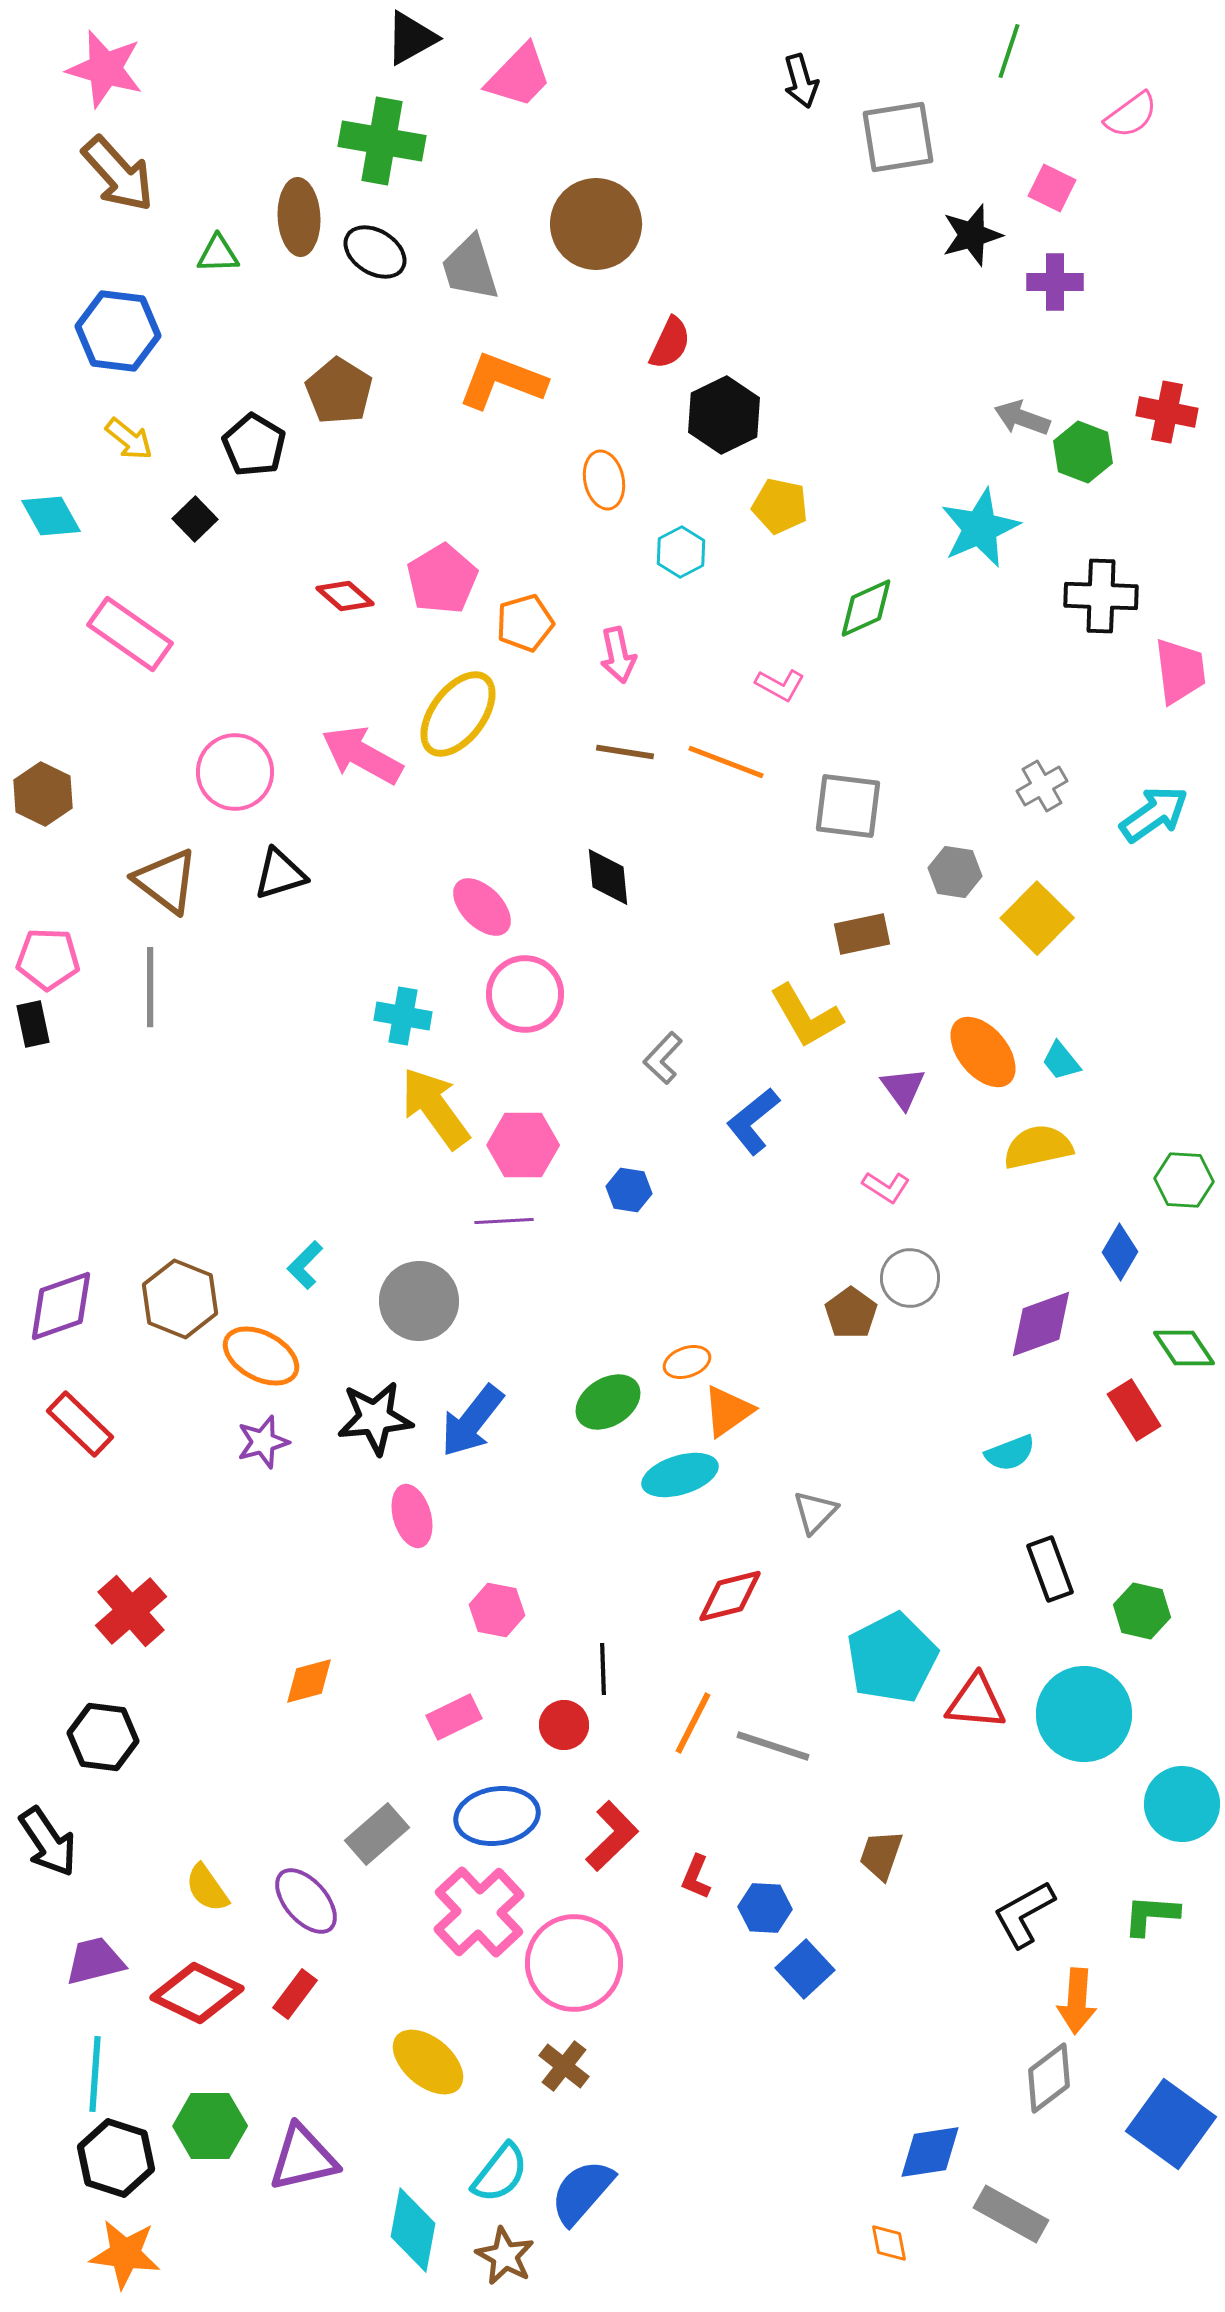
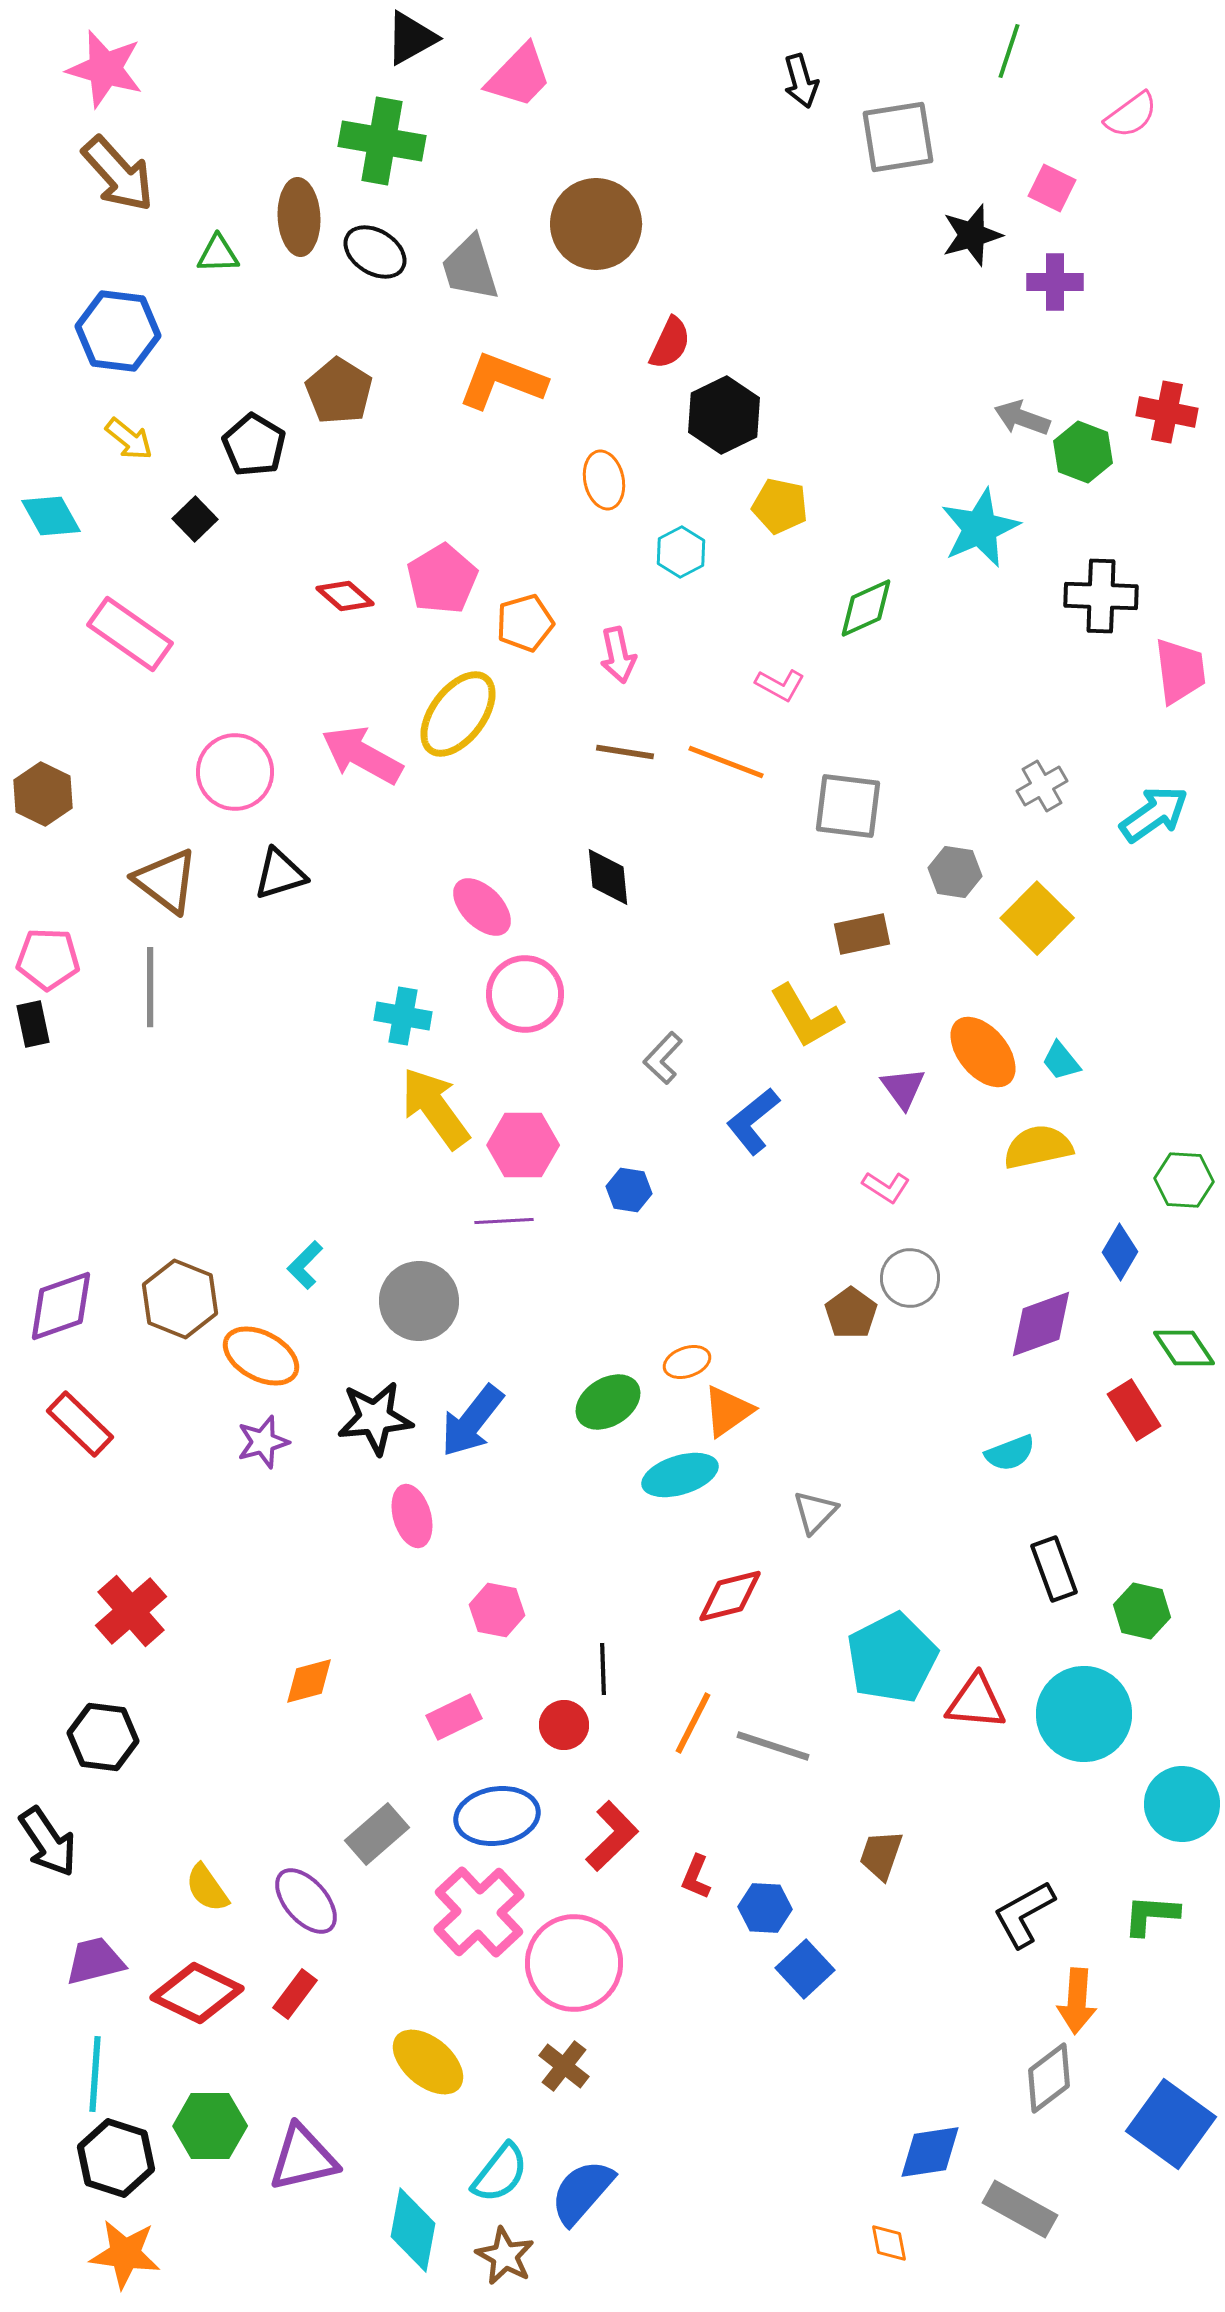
black rectangle at (1050, 1569): moved 4 px right
gray rectangle at (1011, 2214): moved 9 px right, 5 px up
